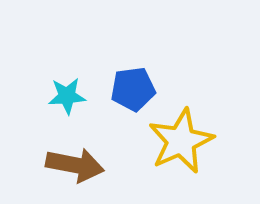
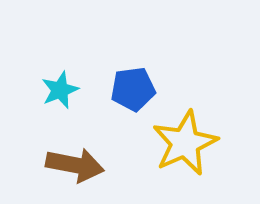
cyan star: moved 7 px left, 6 px up; rotated 18 degrees counterclockwise
yellow star: moved 4 px right, 2 px down
